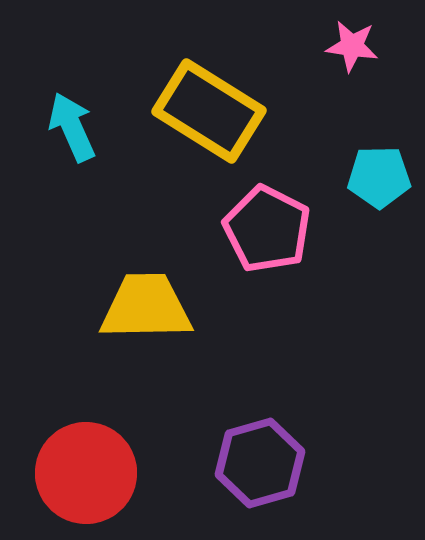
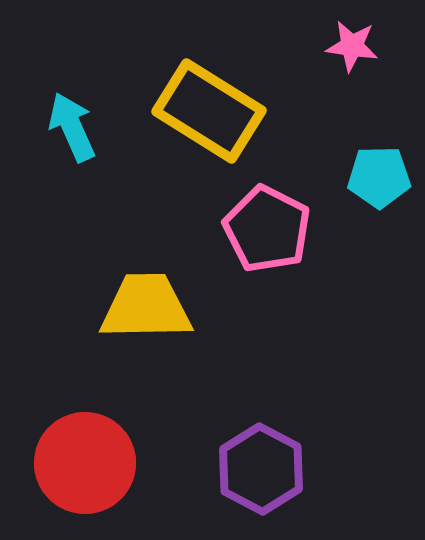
purple hexagon: moved 1 px right, 6 px down; rotated 16 degrees counterclockwise
red circle: moved 1 px left, 10 px up
